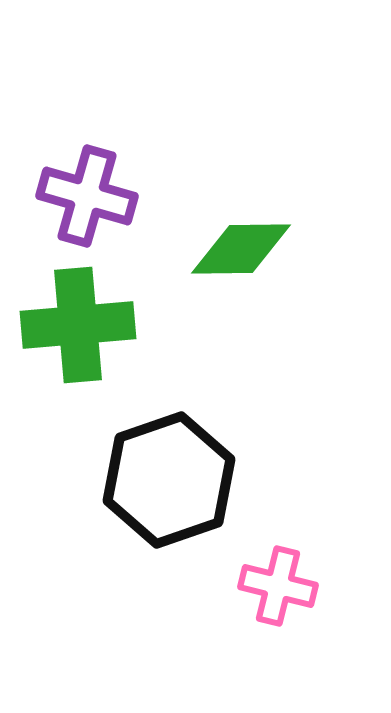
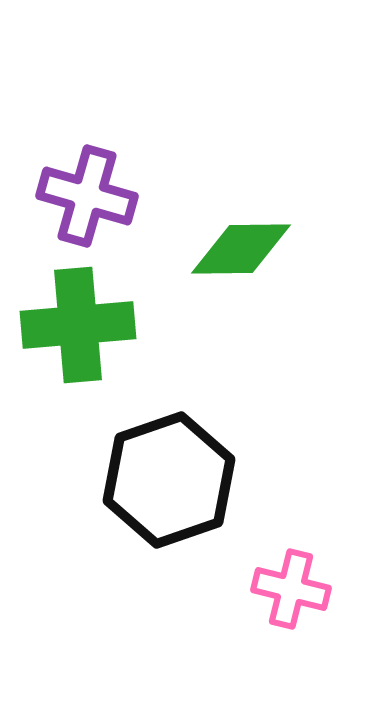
pink cross: moved 13 px right, 3 px down
